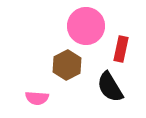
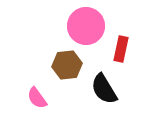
brown hexagon: rotated 20 degrees clockwise
black semicircle: moved 6 px left, 2 px down
pink semicircle: rotated 50 degrees clockwise
